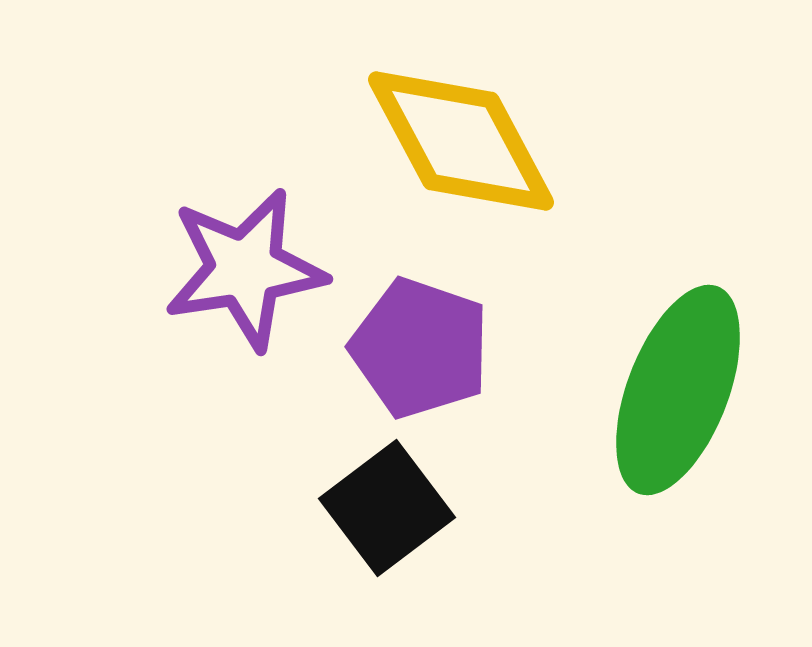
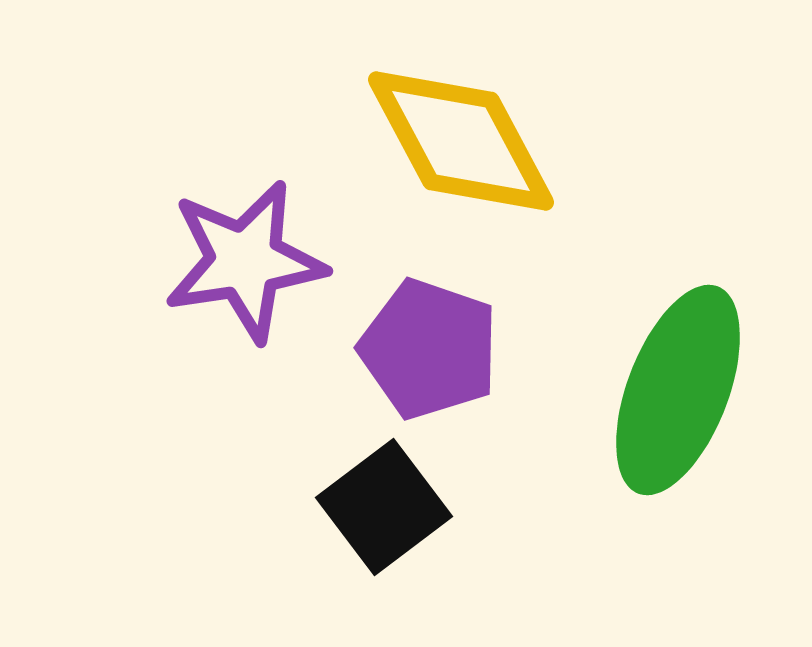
purple star: moved 8 px up
purple pentagon: moved 9 px right, 1 px down
black square: moved 3 px left, 1 px up
